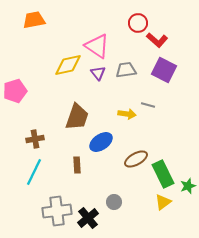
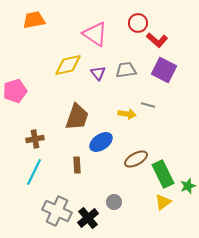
pink triangle: moved 2 px left, 12 px up
gray cross: rotated 32 degrees clockwise
